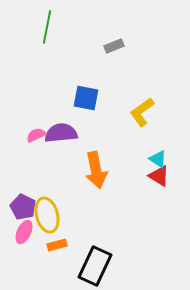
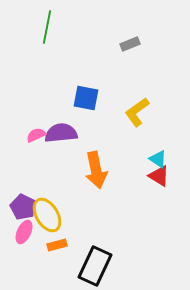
gray rectangle: moved 16 px right, 2 px up
yellow L-shape: moved 5 px left
yellow ellipse: rotated 16 degrees counterclockwise
